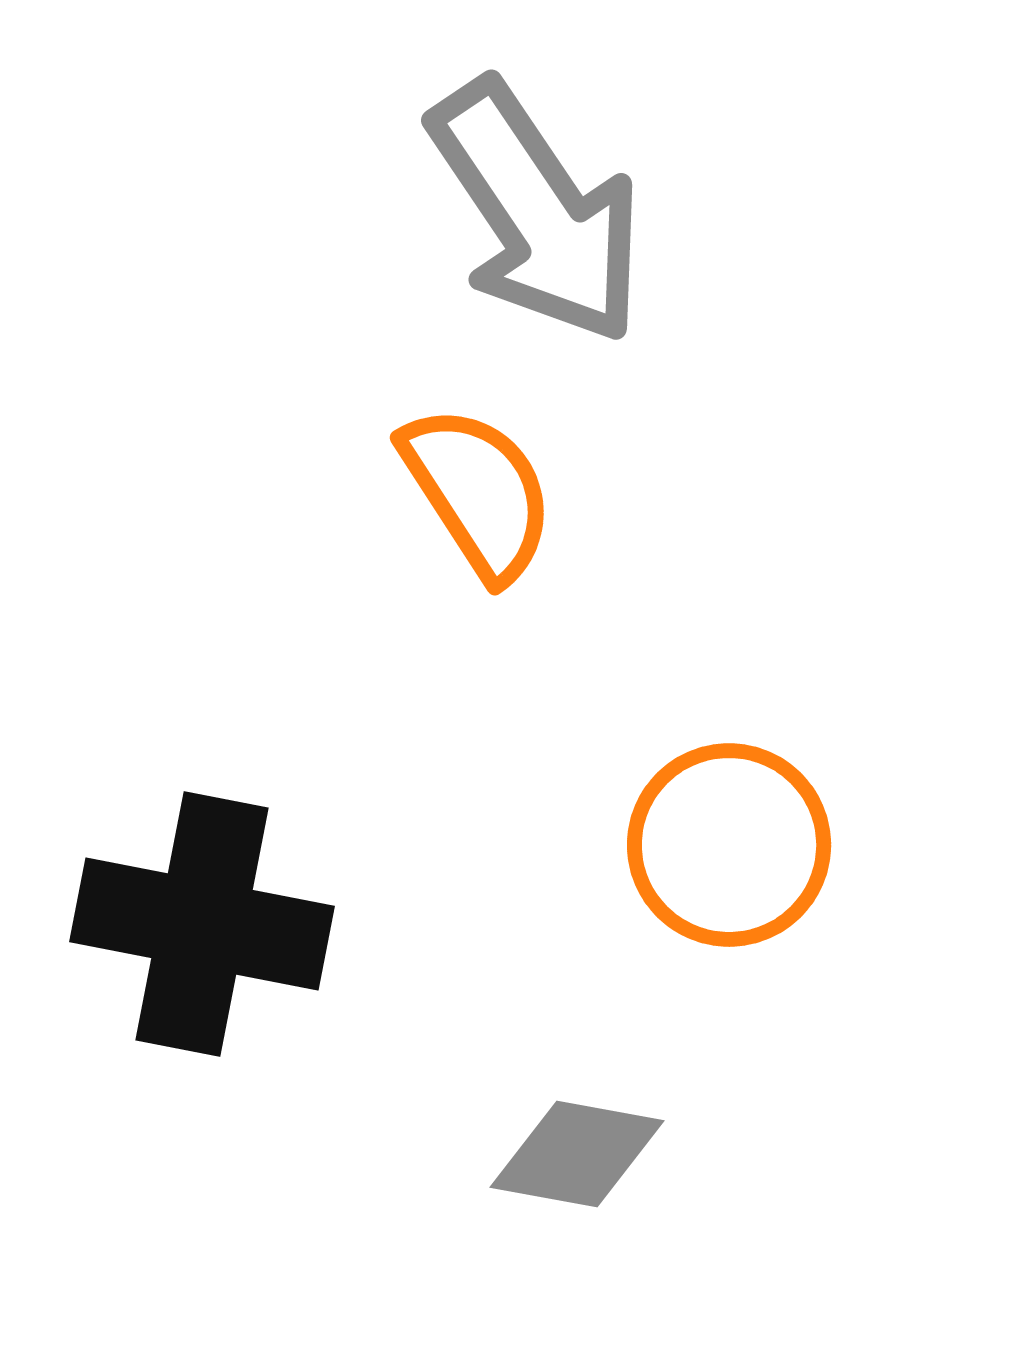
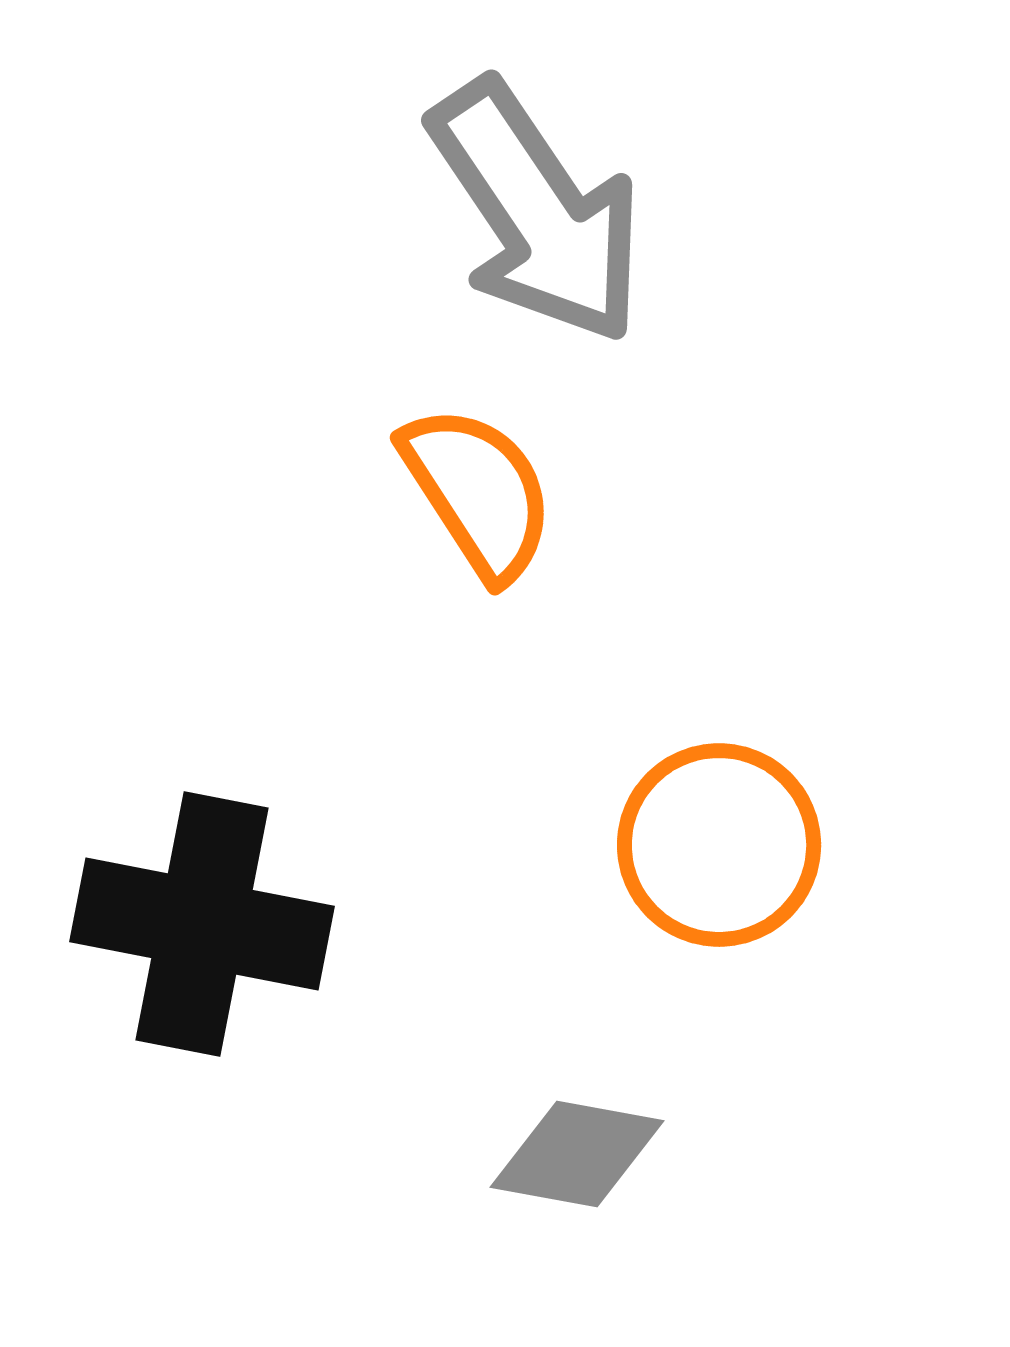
orange circle: moved 10 px left
